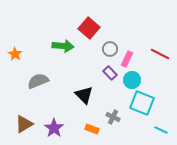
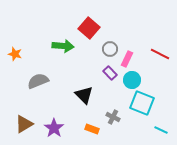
orange star: rotated 16 degrees counterclockwise
